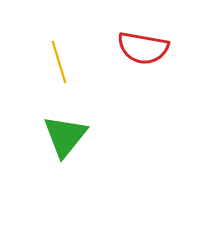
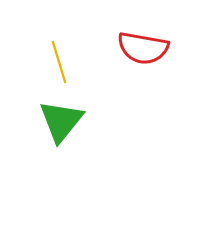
green triangle: moved 4 px left, 15 px up
